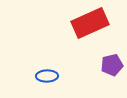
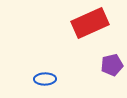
blue ellipse: moved 2 px left, 3 px down
